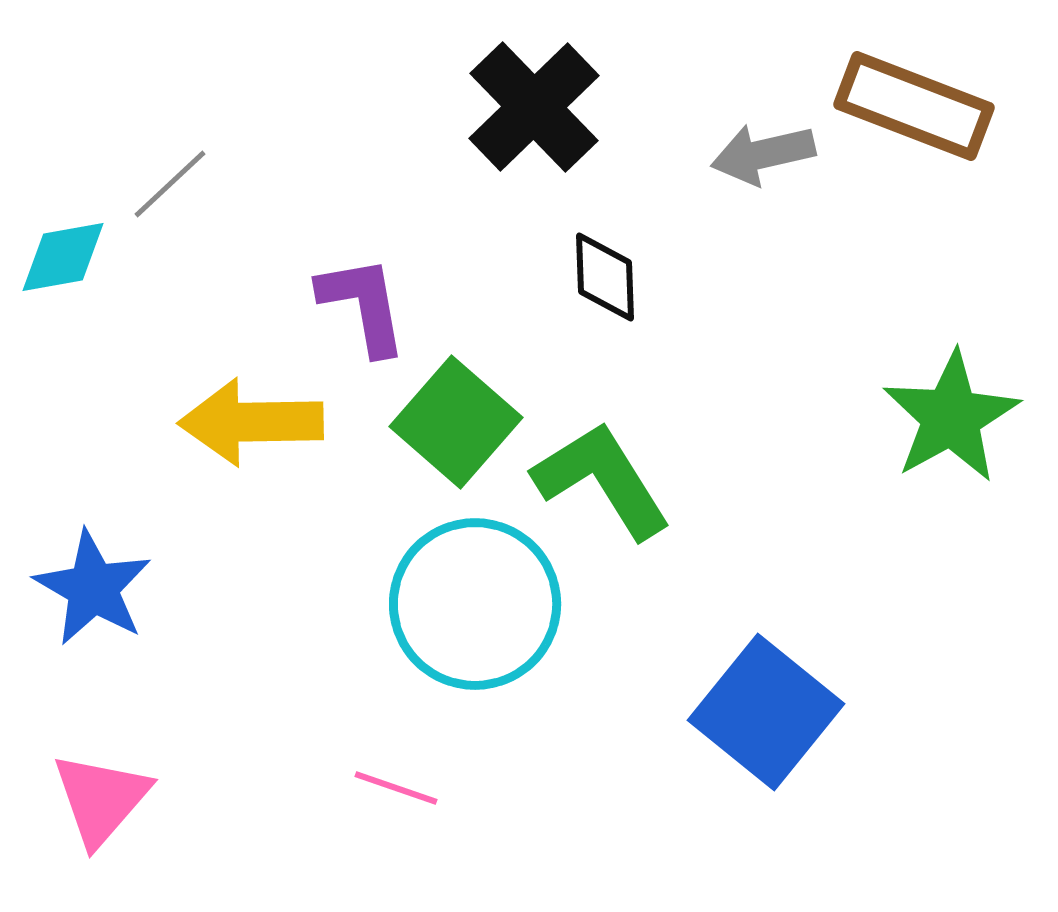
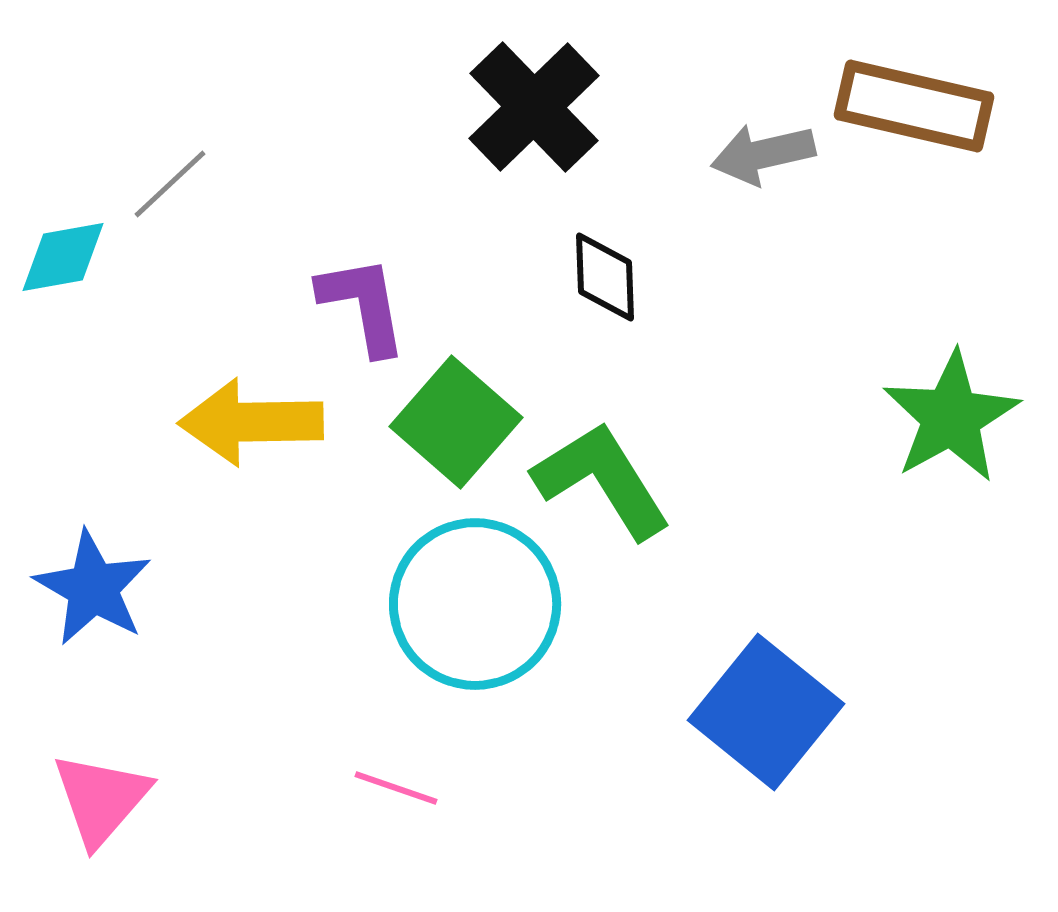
brown rectangle: rotated 8 degrees counterclockwise
